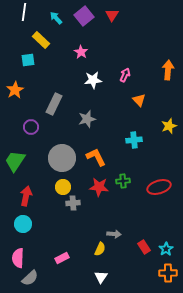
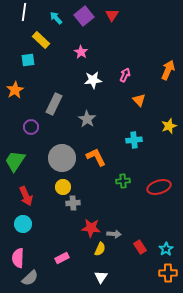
orange arrow: rotated 18 degrees clockwise
gray star: rotated 24 degrees counterclockwise
red star: moved 8 px left, 41 px down
red arrow: rotated 144 degrees clockwise
red rectangle: moved 4 px left
